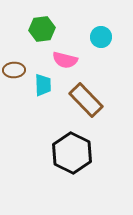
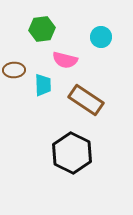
brown rectangle: rotated 12 degrees counterclockwise
